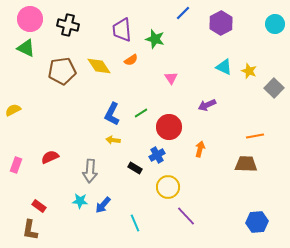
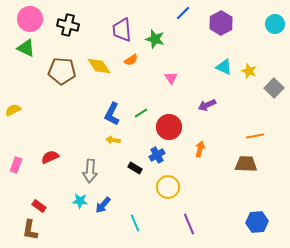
brown pentagon: rotated 12 degrees clockwise
purple line: moved 3 px right, 8 px down; rotated 20 degrees clockwise
